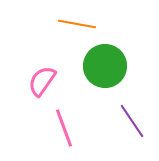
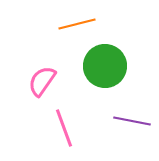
orange line: rotated 24 degrees counterclockwise
purple line: rotated 45 degrees counterclockwise
